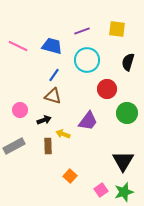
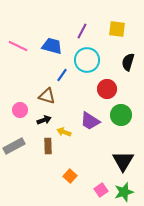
purple line: rotated 42 degrees counterclockwise
blue line: moved 8 px right
brown triangle: moved 6 px left
green circle: moved 6 px left, 2 px down
purple trapezoid: moved 2 px right; rotated 85 degrees clockwise
yellow arrow: moved 1 px right, 2 px up
